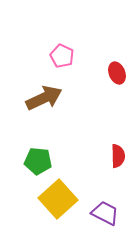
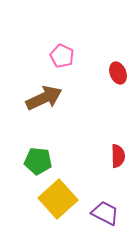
red ellipse: moved 1 px right
